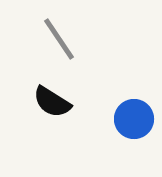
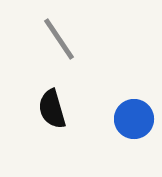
black semicircle: moved 7 px down; rotated 42 degrees clockwise
